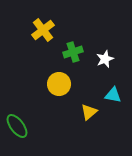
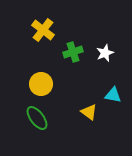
yellow cross: rotated 15 degrees counterclockwise
white star: moved 6 px up
yellow circle: moved 18 px left
yellow triangle: rotated 42 degrees counterclockwise
green ellipse: moved 20 px right, 8 px up
